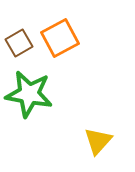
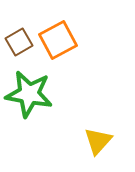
orange square: moved 2 px left, 2 px down
brown square: moved 1 px up
